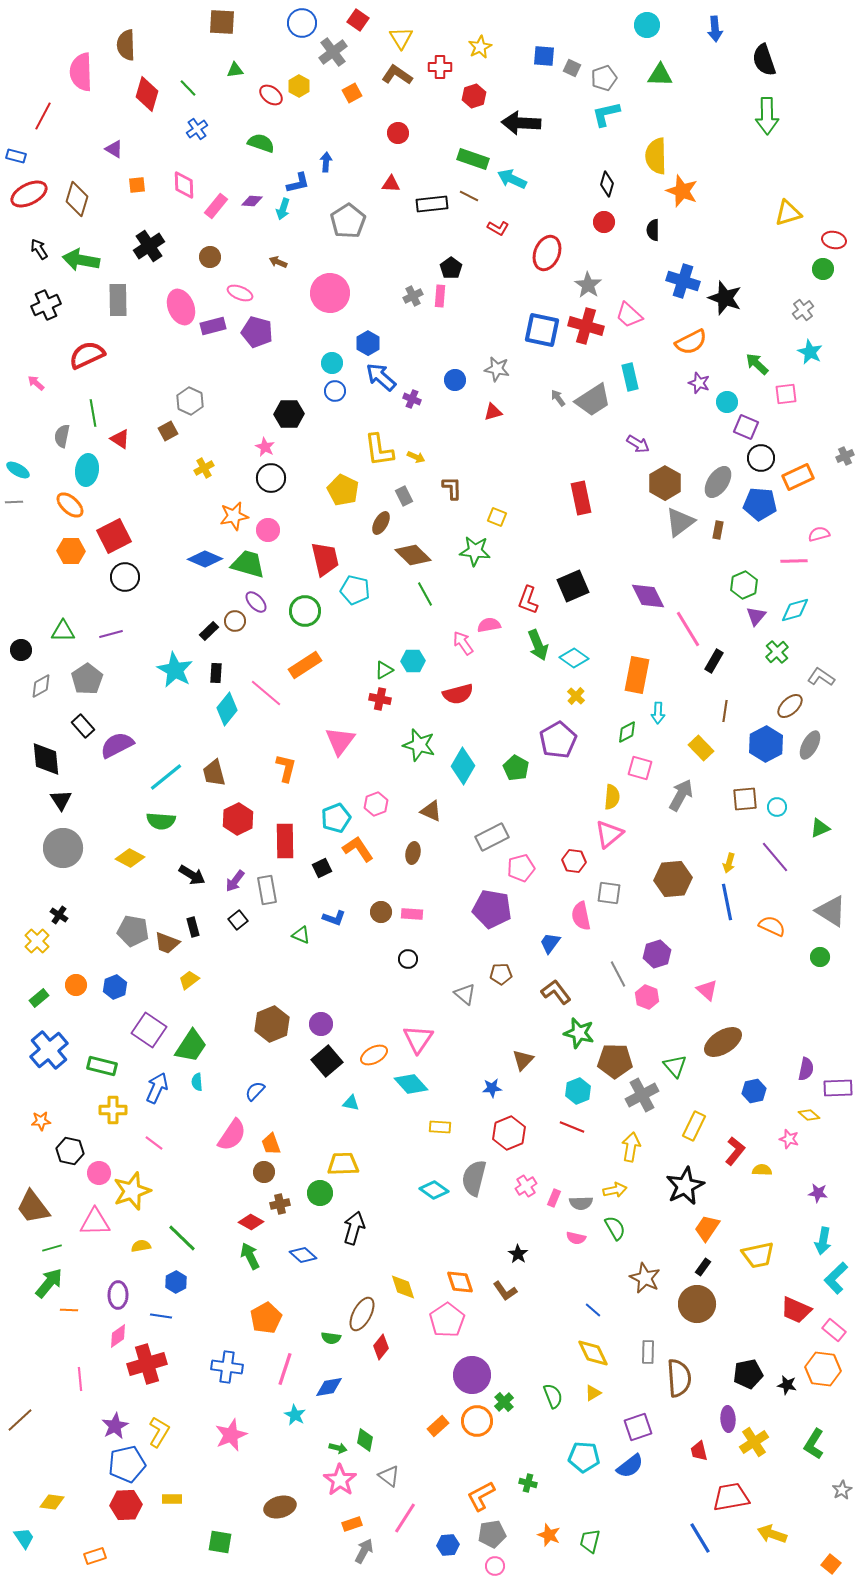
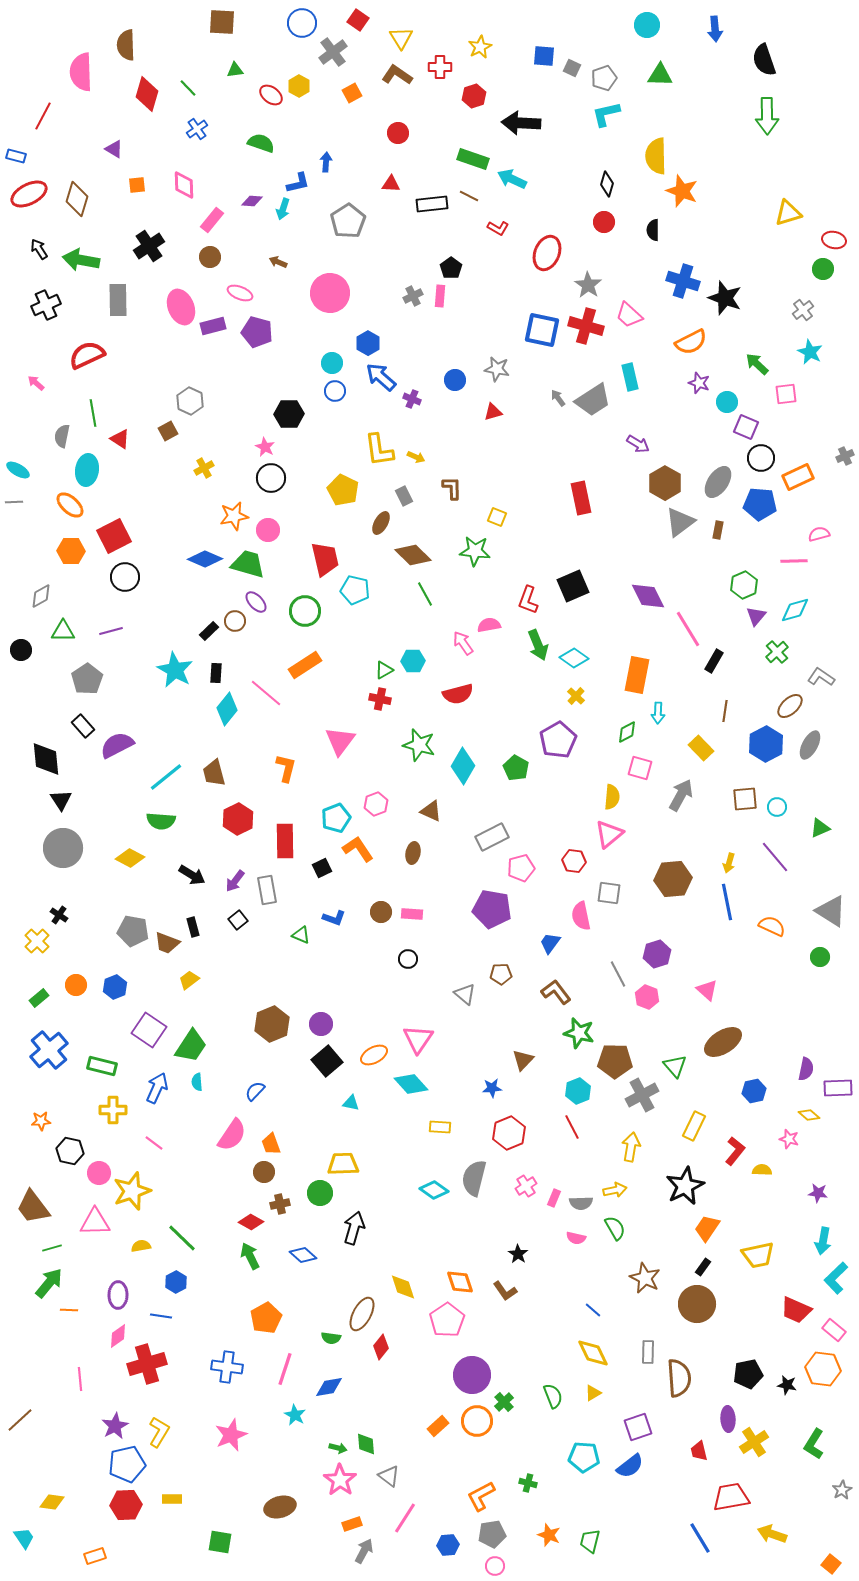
pink rectangle at (216, 206): moved 4 px left, 14 px down
purple line at (111, 634): moved 3 px up
gray diamond at (41, 686): moved 90 px up
red line at (572, 1127): rotated 40 degrees clockwise
green diamond at (365, 1440): moved 1 px right, 4 px down; rotated 15 degrees counterclockwise
